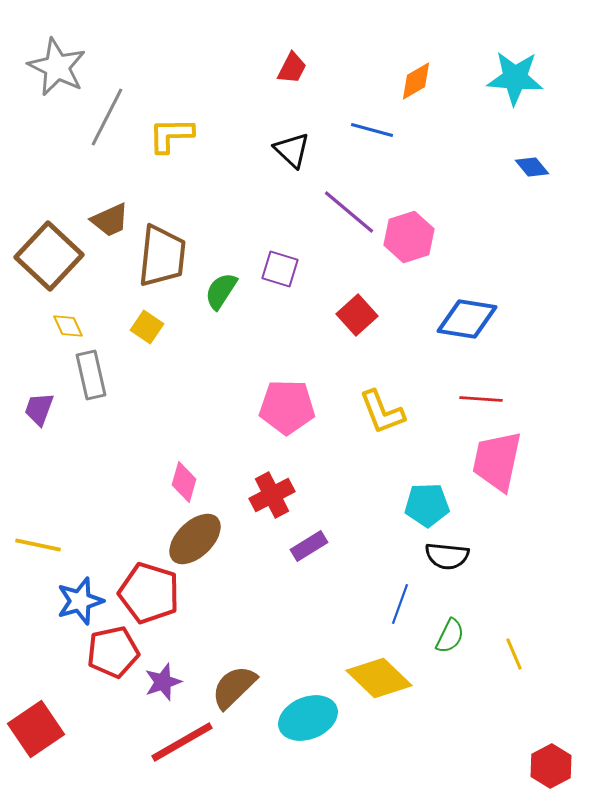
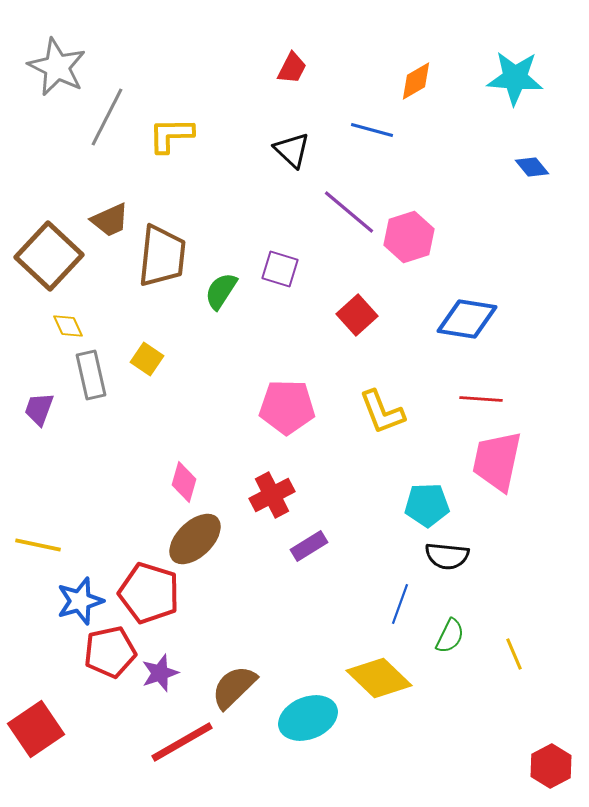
yellow square at (147, 327): moved 32 px down
red pentagon at (113, 652): moved 3 px left
purple star at (163, 682): moved 3 px left, 9 px up
